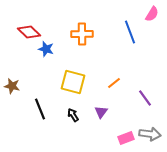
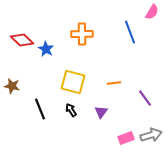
pink semicircle: moved 2 px up
red diamond: moved 7 px left, 8 px down
blue star: rotated 14 degrees clockwise
orange line: rotated 32 degrees clockwise
black arrow: moved 2 px left, 5 px up
gray arrow: moved 1 px right, 1 px down; rotated 25 degrees counterclockwise
